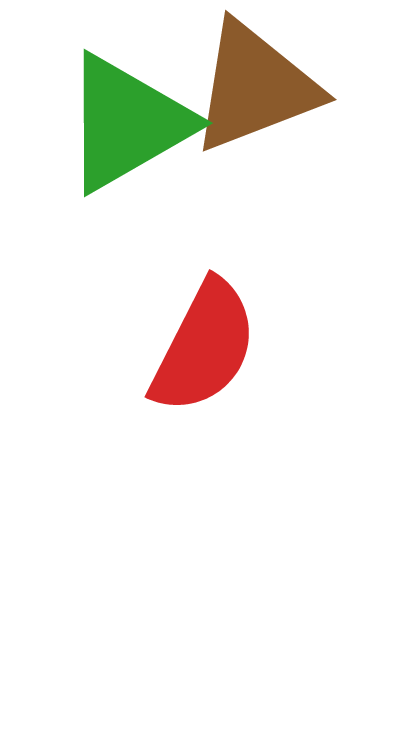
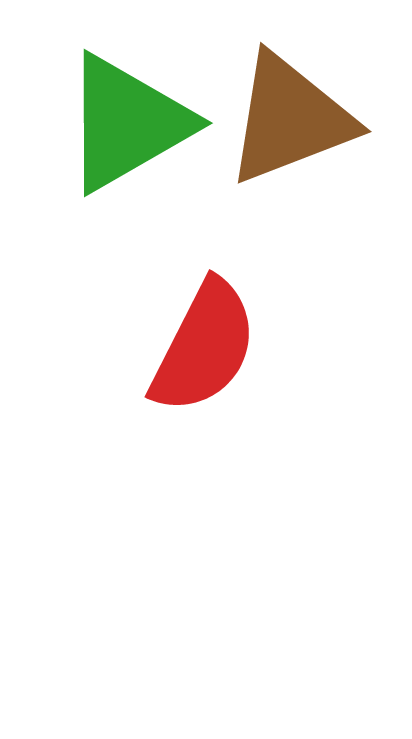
brown triangle: moved 35 px right, 32 px down
